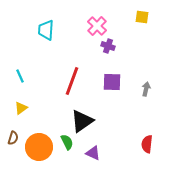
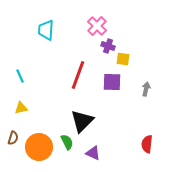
yellow square: moved 19 px left, 42 px down
red line: moved 6 px right, 6 px up
yellow triangle: rotated 24 degrees clockwise
black triangle: rotated 10 degrees counterclockwise
